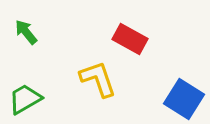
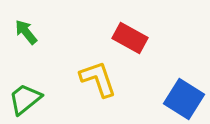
red rectangle: moved 1 px up
green trapezoid: rotated 9 degrees counterclockwise
